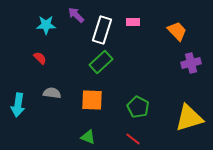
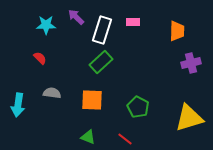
purple arrow: moved 2 px down
orange trapezoid: rotated 45 degrees clockwise
red line: moved 8 px left
